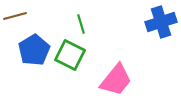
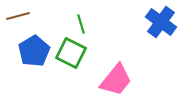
brown line: moved 3 px right
blue cross: rotated 36 degrees counterclockwise
blue pentagon: moved 1 px down
green square: moved 1 px right, 2 px up
